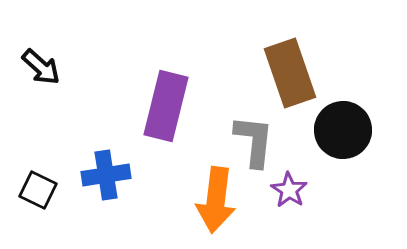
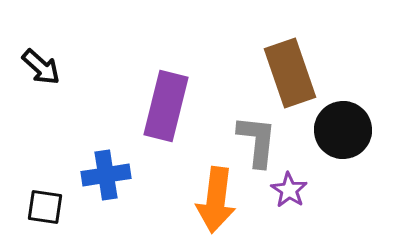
gray L-shape: moved 3 px right
black square: moved 7 px right, 17 px down; rotated 18 degrees counterclockwise
